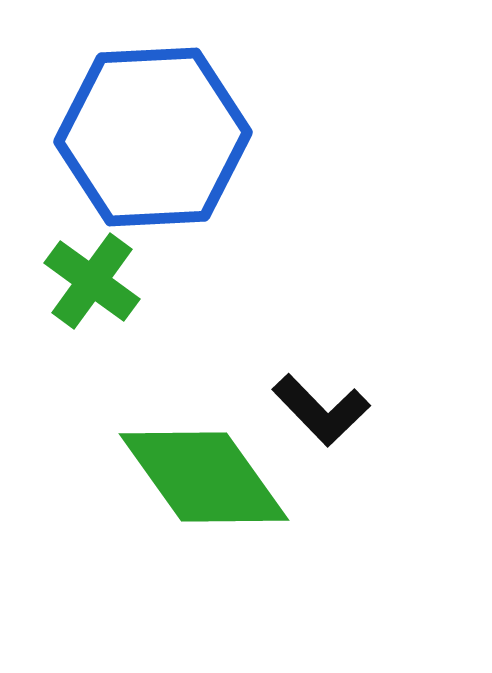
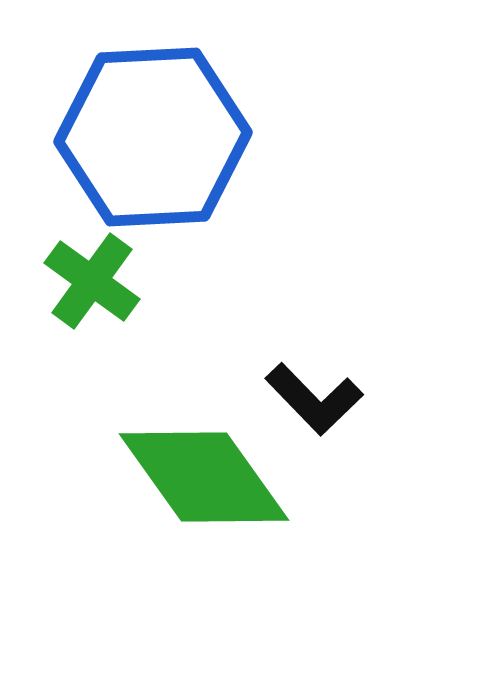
black L-shape: moved 7 px left, 11 px up
